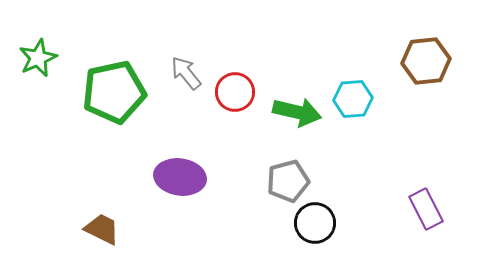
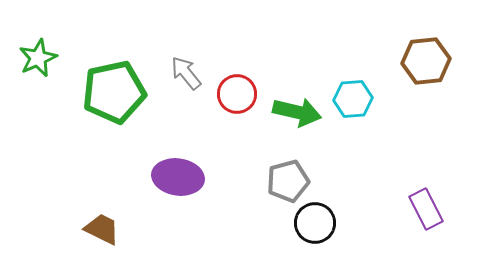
red circle: moved 2 px right, 2 px down
purple ellipse: moved 2 px left
